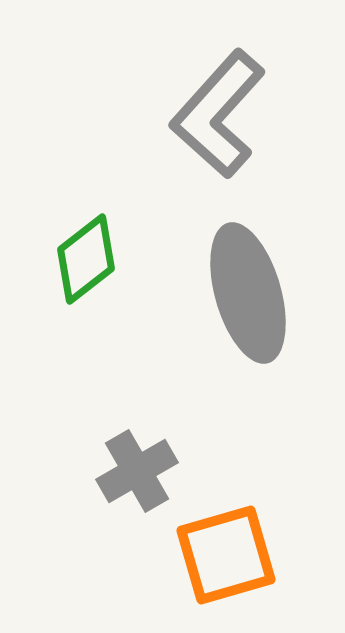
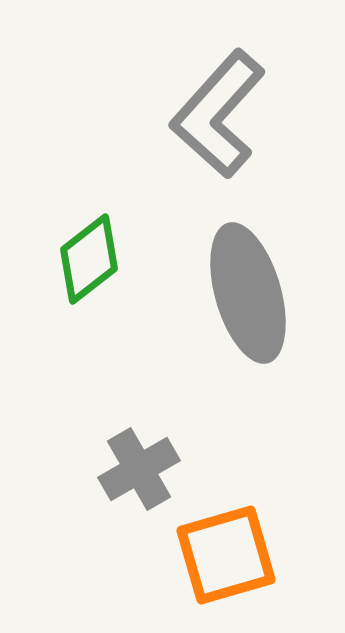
green diamond: moved 3 px right
gray cross: moved 2 px right, 2 px up
